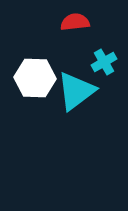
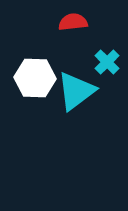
red semicircle: moved 2 px left
cyan cross: moved 3 px right; rotated 15 degrees counterclockwise
